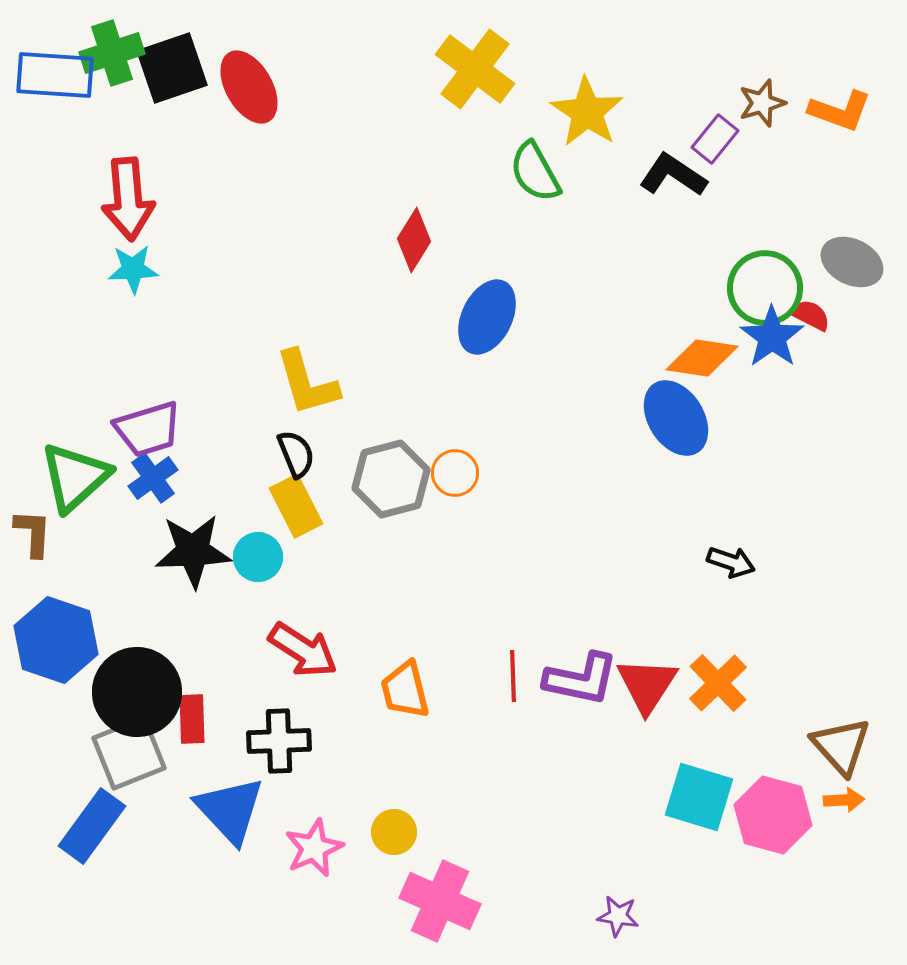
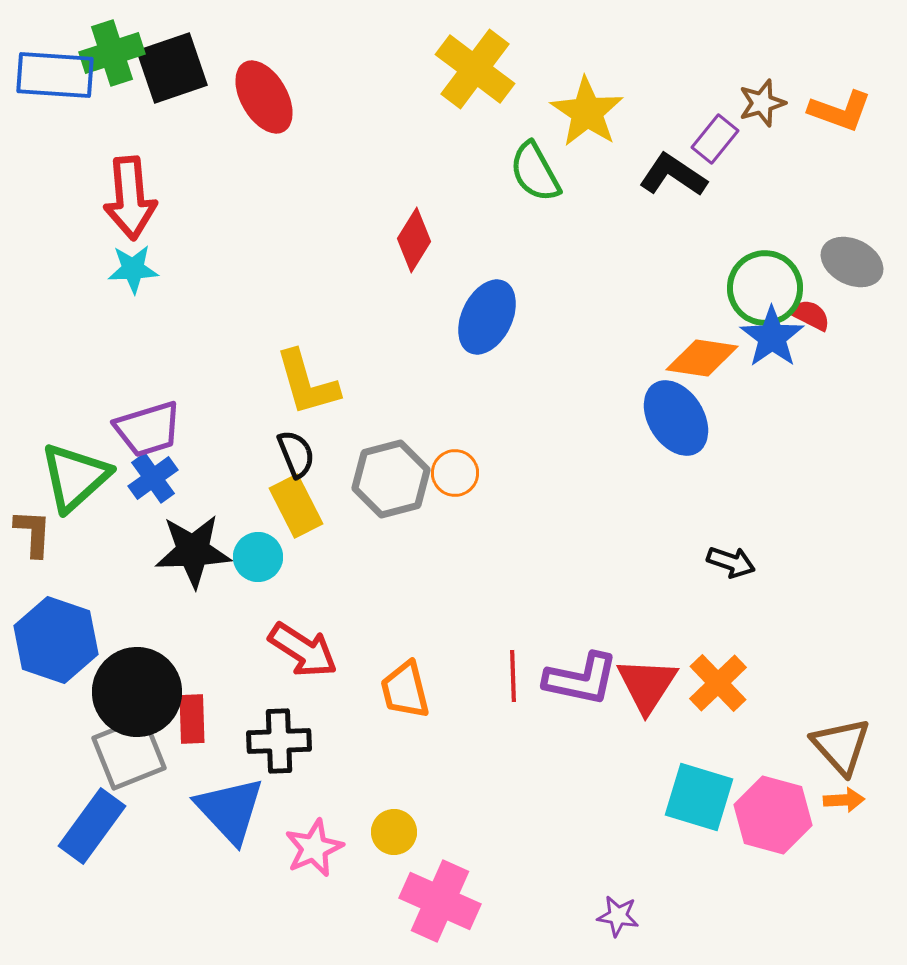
red ellipse at (249, 87): moved 15 px right, 10 px down
red arrow at (128, 199): moved 2 px right, 1 px up
